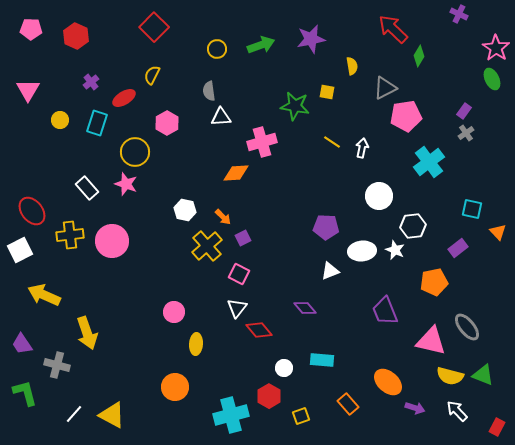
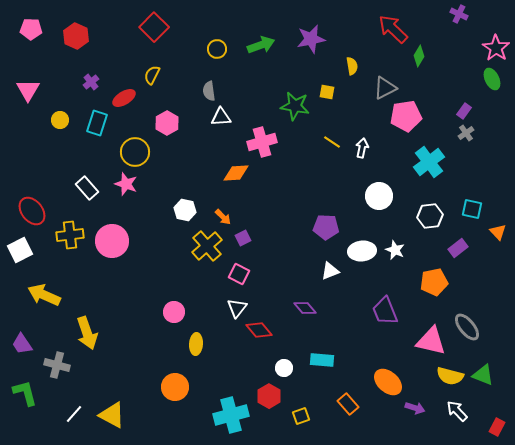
white hexagon at (413, 226): moved 17 px right, 10 px up
